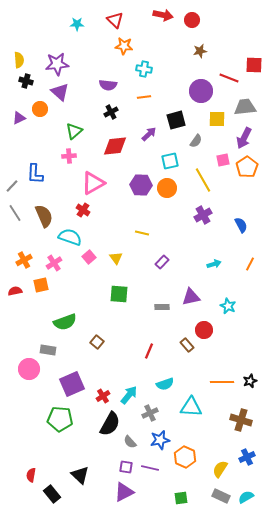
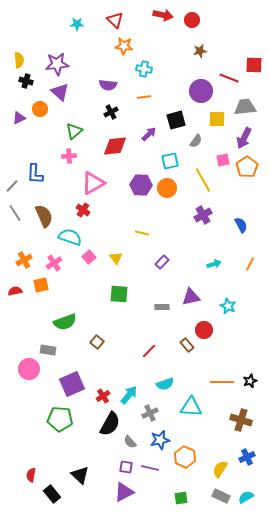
red line at (149, 351): rotated 21 degrees clockwise
